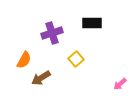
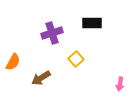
orange semicircle: moved 11 px left, 2 px down
pink arrow: rotated 40 degrees counterclockwise
